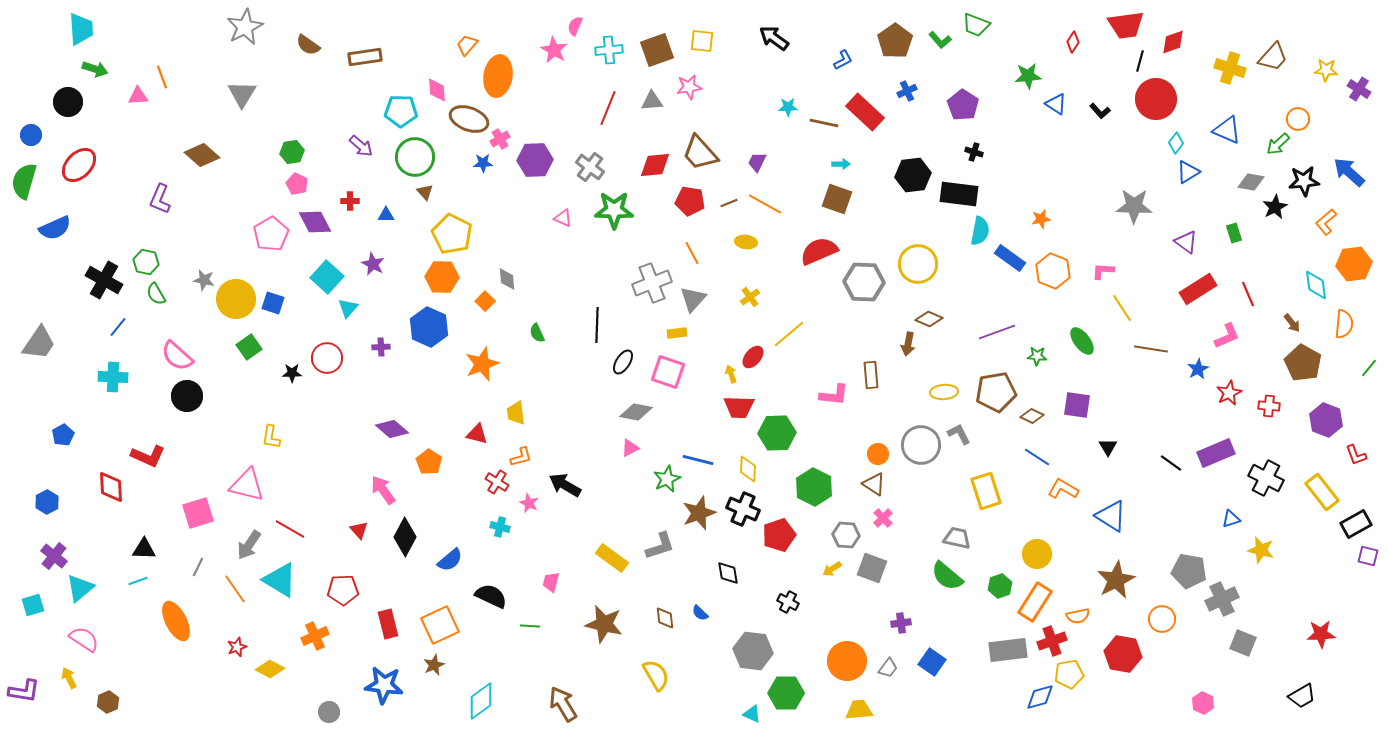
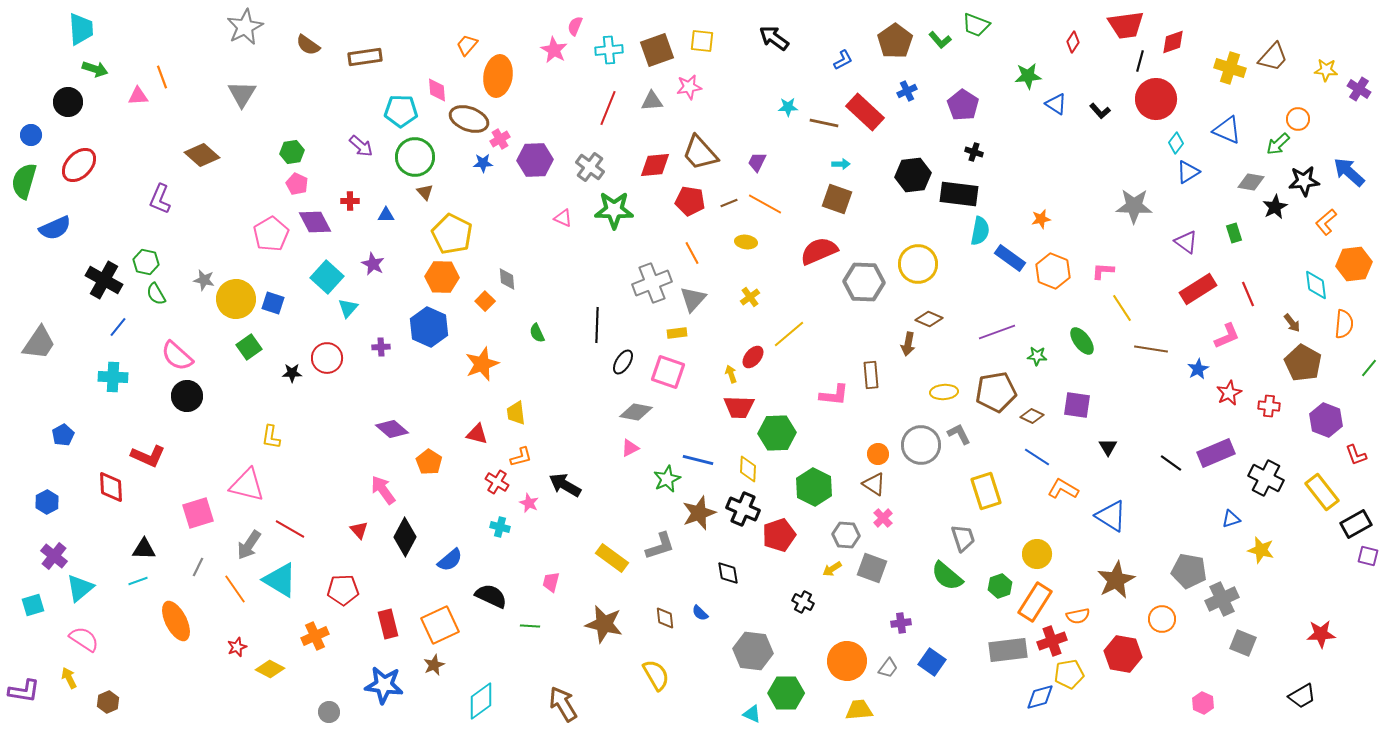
gray trapezoid at (957, 538): moved 6 px right; rotated 60 degrees clockwise
black cross at (788, 602): moved 15 px right
